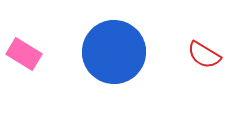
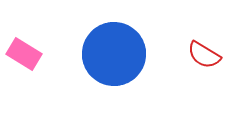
blue circle: moved 2 px down
